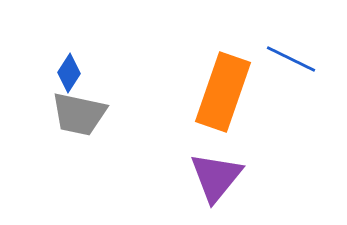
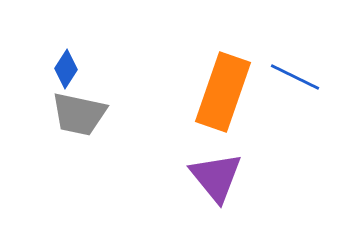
blue line: moved 4 px right, 18 px down
blue diamond: moved 3 px left, 4 px up
purple triangle: rotated 18 degrees counterclockwise
